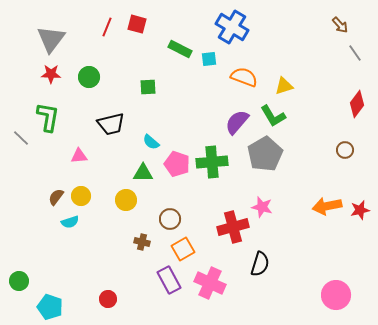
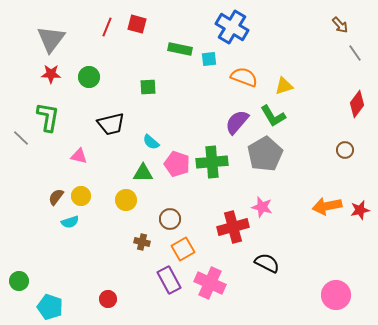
green rectangle at (180, 49): rotated 15 degrees counterclockwise
pink triangle at (79, 156): rotated 18 degrees clockwise
black semicircle at (260, 264): moved 7 px right, 1 px up; rotated 80 degrees counterclockwise
